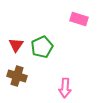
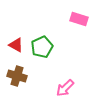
red triangle: rotated 35 degrees counterclockwise
pink arrow: rotated 42 degrees clockwise
